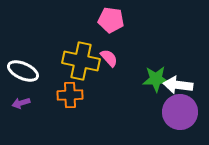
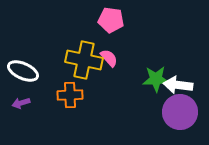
yellow cross: moved 3 px right, 1 px up
